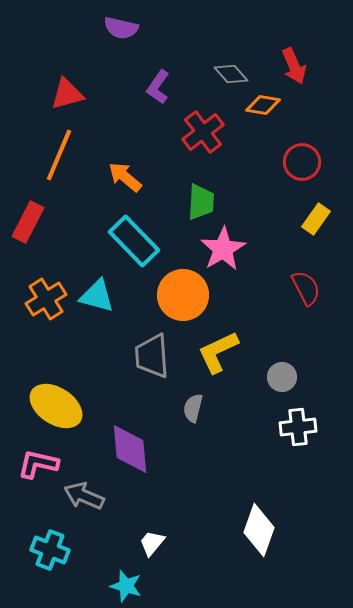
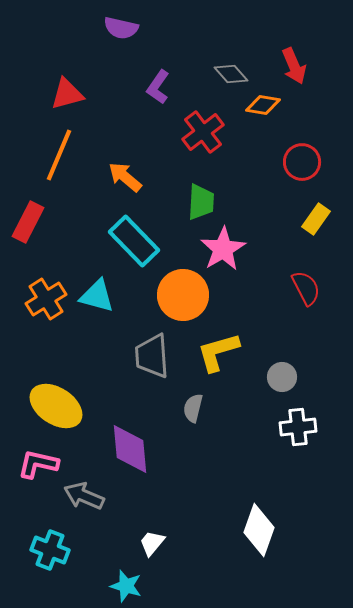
yellow L-shape: rotated 9 degrees clockwise
